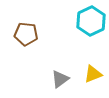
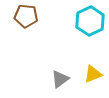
cyan hexagon: moved 1 px left
brown pentagon: moved 18 px up
